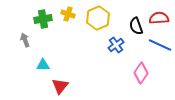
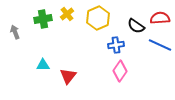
yellow cross: moved 1 px left; rotated 32 degrees clockwise
red semicircle: moved 1 px right
black semicircle: rotated 36 degrees counterclockwise
gray arrow: moved 10 px left, 8 px up
blue cross: rotated 28 degrees clockwise
pink diamond: moved 21 px left, 2 px up
red triangle: moved 8 px right, 10 px up
